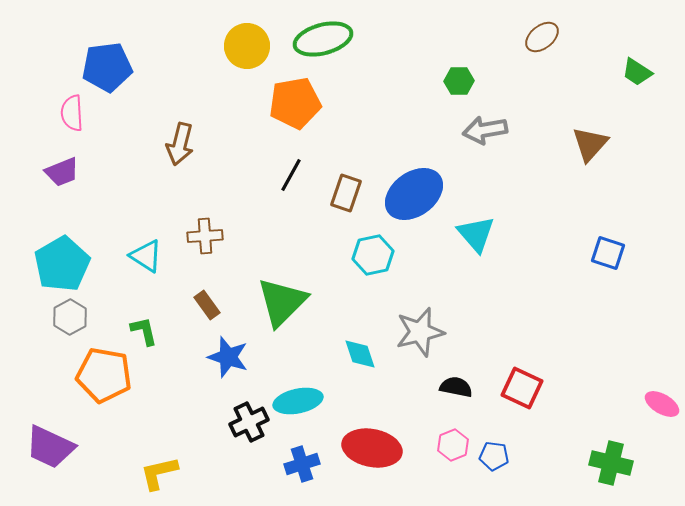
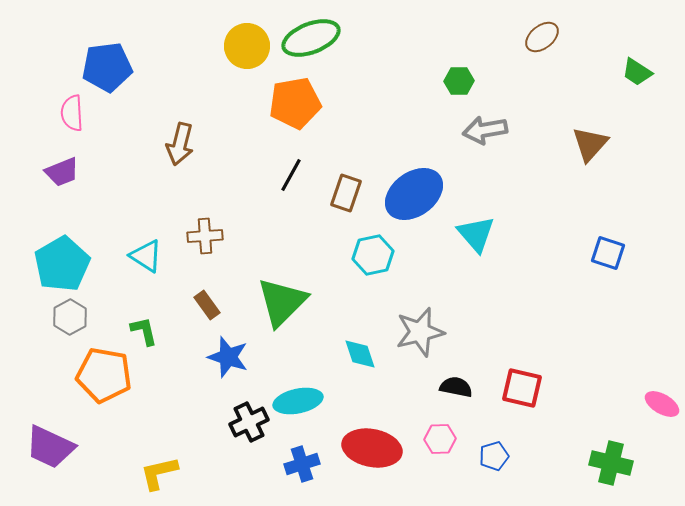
green ellipse at (323, 39): moved 12 px left, 1 px up; rotated 6 degrees counterclockwise
red square at (522, 388): rotated 12 degrees counterclockwise
pink hexagon at (453, 445): moved 13 px left, 6 px up; rotated 20 degrees clockwise
blue pentagon at (494, 456): rotated 24 degrees counterclockwise
